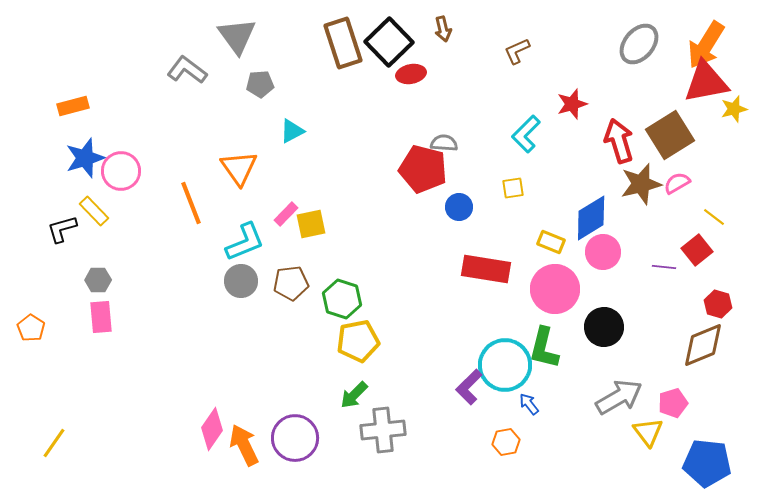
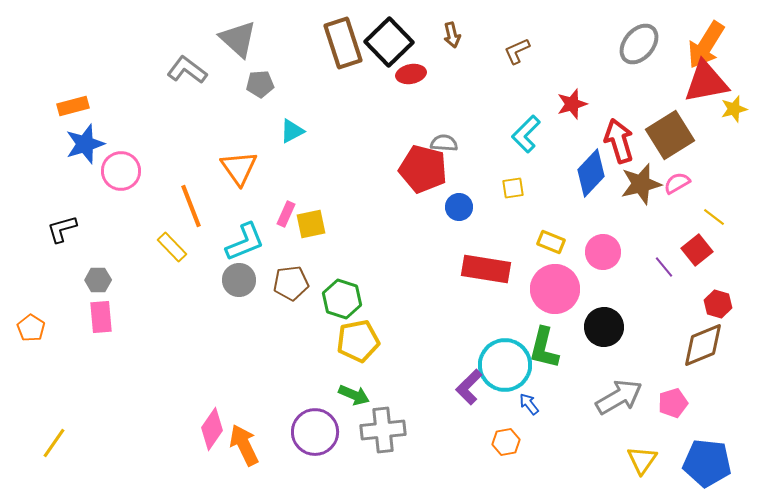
brown arrow at (443, 29): moved 9 px right, 6 px down
gray triangle at (237, 36): moved 1 px right, 3 px down; rotated 12 degrees counterclockwise
blue star at (85, 158): moved 14 px up
orange line at (191, 203): moved 3 px down
yellow rectangle at (94, 211): moved 78 px right, 36 px down
pink rectangle at (286, 214): rotated 20 degrees counterclockwise
blue diamond at (591, 218): moved 45 px up; rotated 15 degrees counterclockwise
purple line at (664, 267): rotated 45 degrees clockwise
gray circle at (241, 281): moved 2 px left, 1 px up
green arrow at (354, 395): rotated 112 degrees counterclockwise
yellow triangle at (648, 432): moved 6 px left, 28 px down; rotated 12 degrees clockwise
purple circle at (295, 438): moved 20 px right, 6 px up
